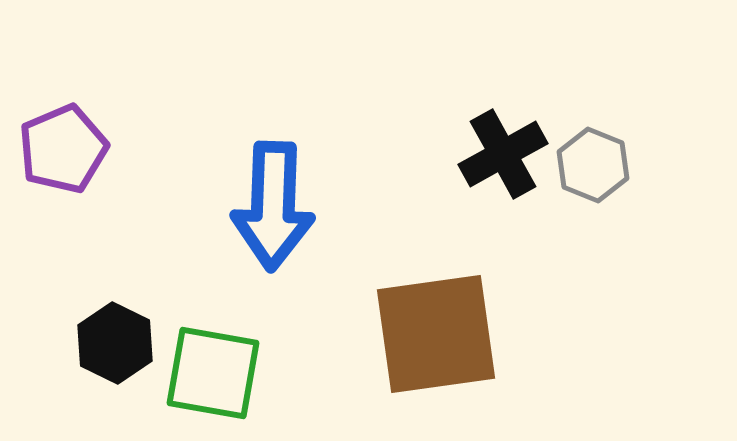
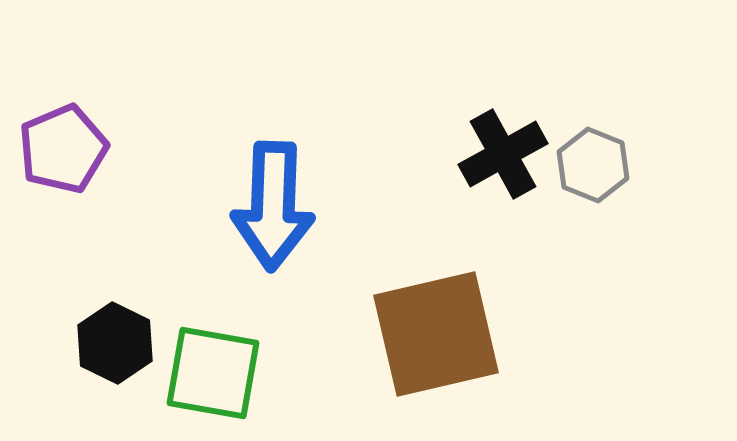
brown square: rotated 5 degrees counterclockwise
